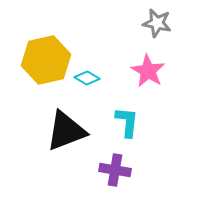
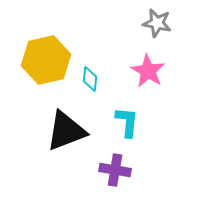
cyan diamond: moved 3 px right, 1 px down; rotated 65 degrees clockwise
